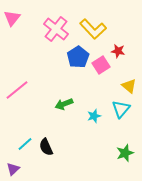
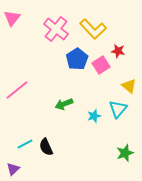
blue pentagon: moved 1 px left, 2 px down
cyan triangle: moved 3 px left
cyan line: rotated 14 degrees clockwise
